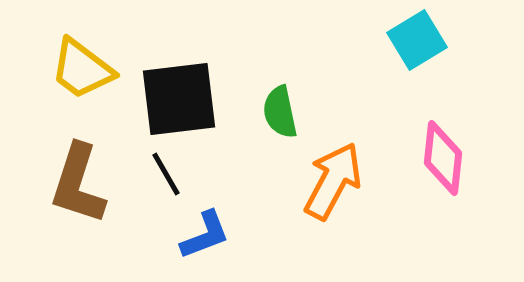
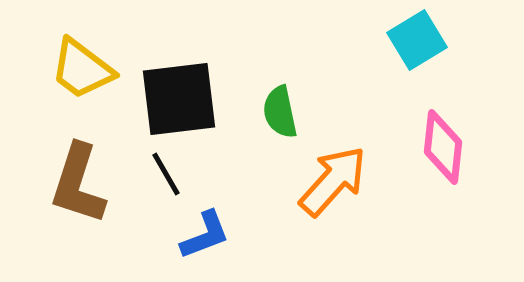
pink diamond: moved 11 px up
orange arrow: rotated 14 degrees clockwise
